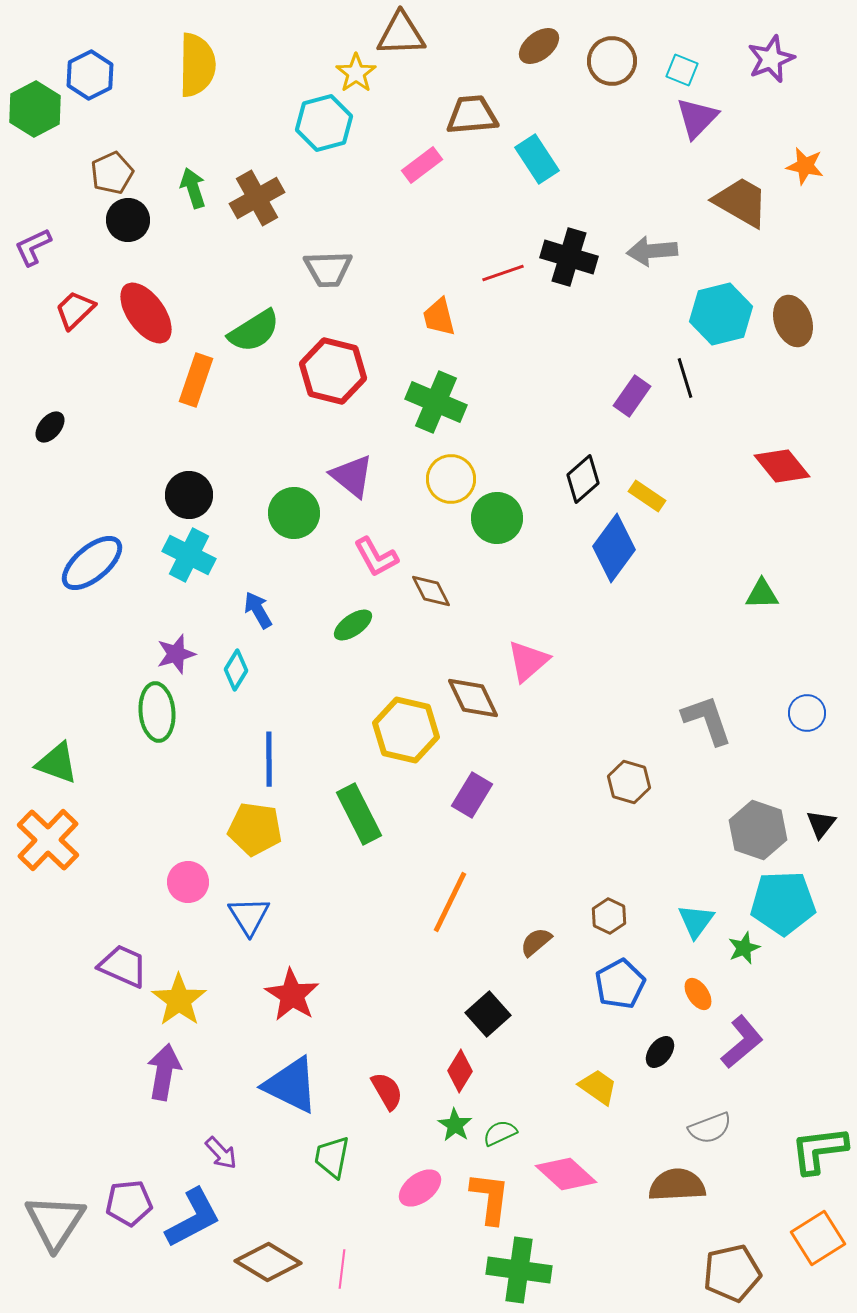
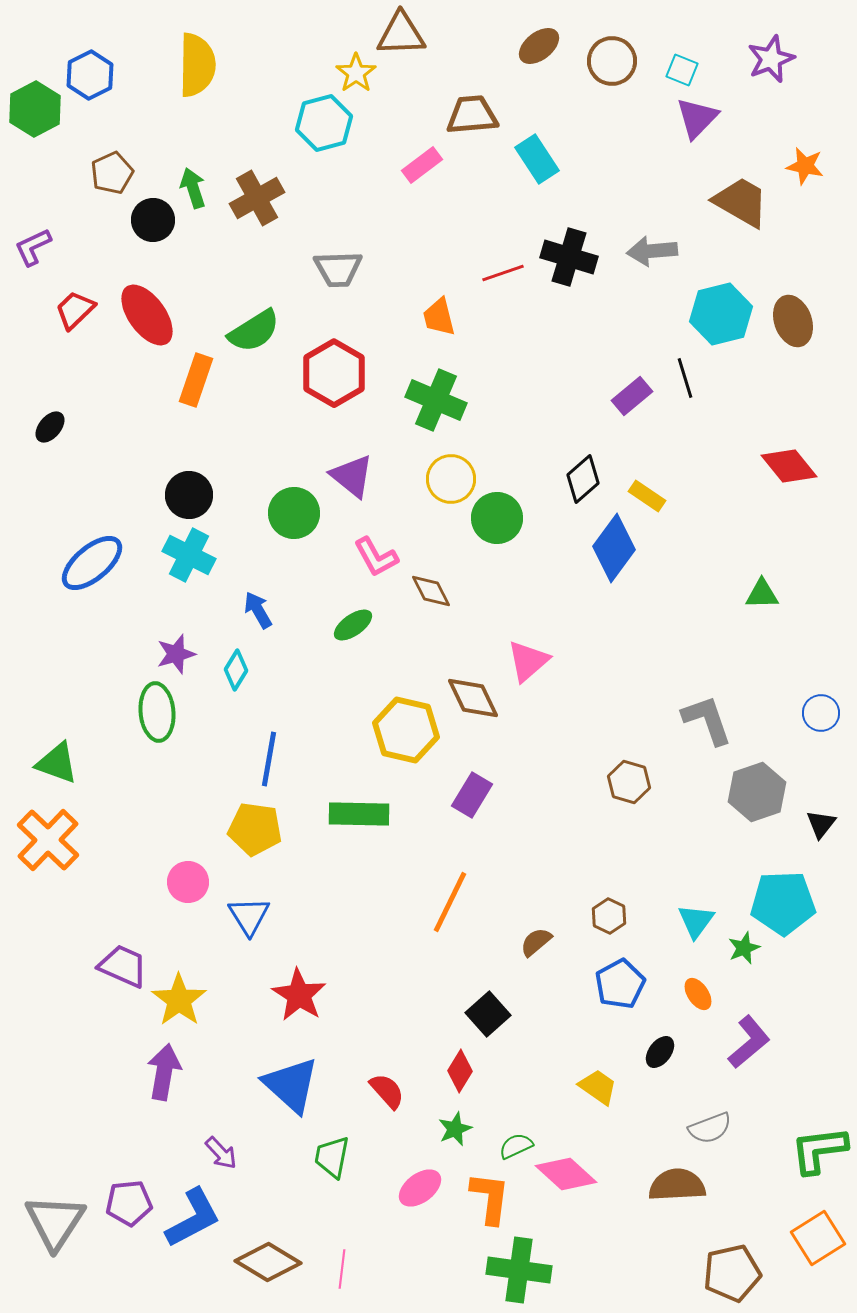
black circle at (128, 220): moved 25 px right
gray trapezoid at (328, 269): moved 10 px right
red ellipse at (146, 313): moved 1 px right, 2 px down
red hexagon at (333, 371): moved 1 px right, 2 px down; rotated 16 degrees clockwise
purple rectangle at (632, 396): rotated 15 degrees clockwise
green cross at (436, 402): moved 2 px up
red diamond at (782, 466): moved 7 px right
blue circle at (807, 713): moved 14 px right
blue line at (269, 759): rotated 10 degrees clockwise
green rectangle at (359, 814): rotated 62 degrees counterclockwise
gray hexagon at (758, 830): moved 1 px left, 38 px up; rotated 22 degrees clockwise
red star at (292, 995): moved 7 px right
purple L-shape at (742, 1042): moved 7 px right
blue triangle at (291, 1085): rotated 16 degrees clockwise
red semicircle at (387, 1091): rotated 12 degrees counterclockwise
green star at (455, 1125): moved 4 px down; rotated 16 degrees clockwise
green semicircle at (500, 1133): moved 16 px right, 13 px down
